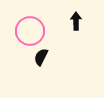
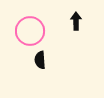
black semicircle: moved 1 px left, 3 px down; rotated 30 degrees counterclockwise
